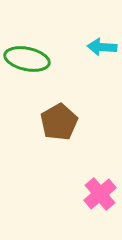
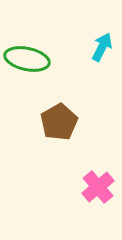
cyan arrow: rotated 112 degrees clockwise
pink cross: moved 2 px left, 7 px up
